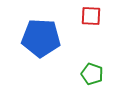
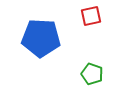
red square: rotated 15 degrees counterclockwise
